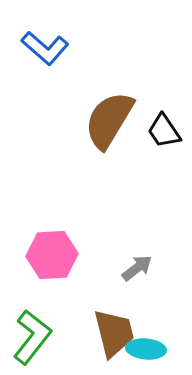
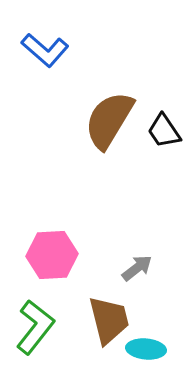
blue L-shape: moved 2 px down
brown trapezoid: moved 5 px left, 13 px up
green L-shape: moved 3 px right, 10 px up
